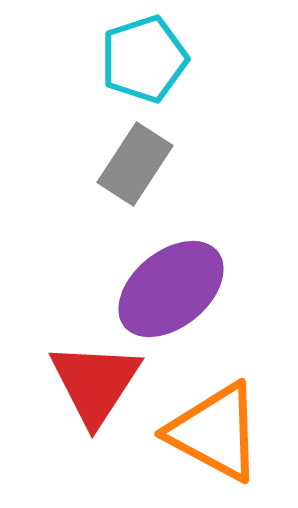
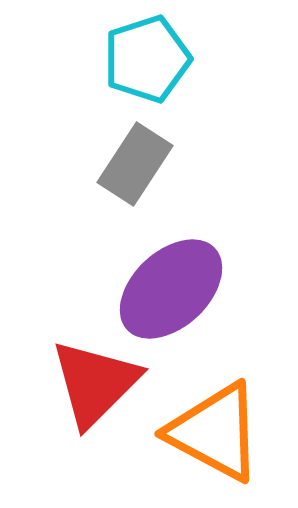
cyan pentagon: moved 3 px right
purple ellipse: rotated 4 degrees counterclockwise
red triangle: rotated 12 degrees clockwise
